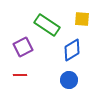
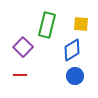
yellow square: moved 1 px left, 5 px down
green rectangle: rotated 70 degrees clockwise
purple square: rotated 18 degrees counterclockwise
blue circle: moved 6 px right, 4 px up
